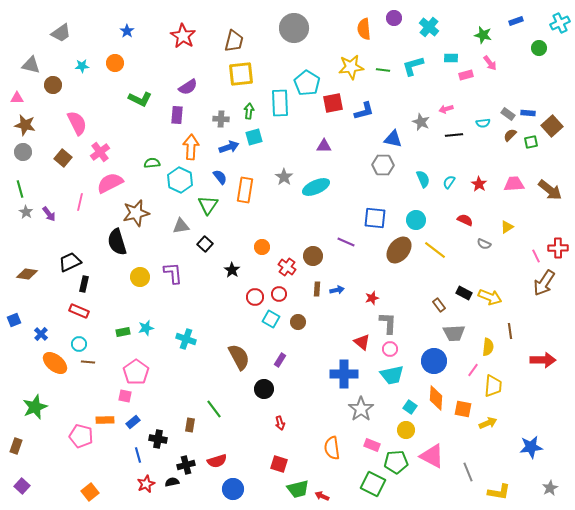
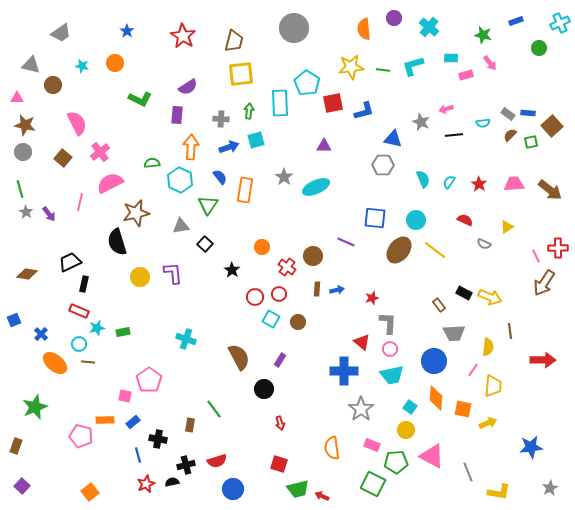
cyan star at (82, 66): rotated 16 degrees clockwise
cyan square at (254, 137): moved 2 px right, 3 px down
cyan star at (146, 328): moved 49 px left
pink pentagon at (136, 372): moved 13 px right, 8 px down
blue cross at (344, 374): moved 3 px up
